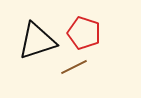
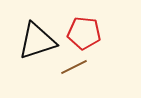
red pentagon: rotated 12 degrees counterclockwise
